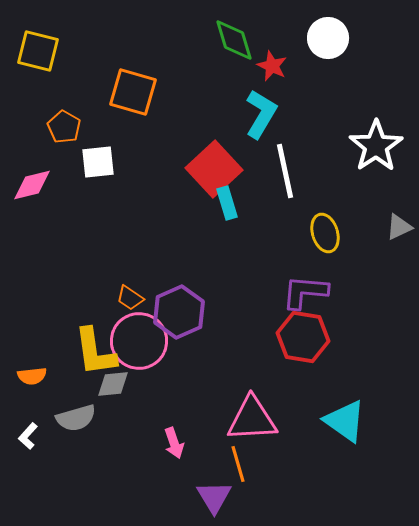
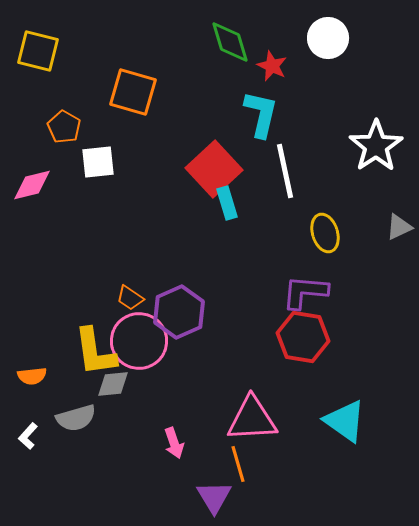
green diamond: moved 4 px left, 2 px down
cyan L-shape: rotated 18 degrees counterclockwise
